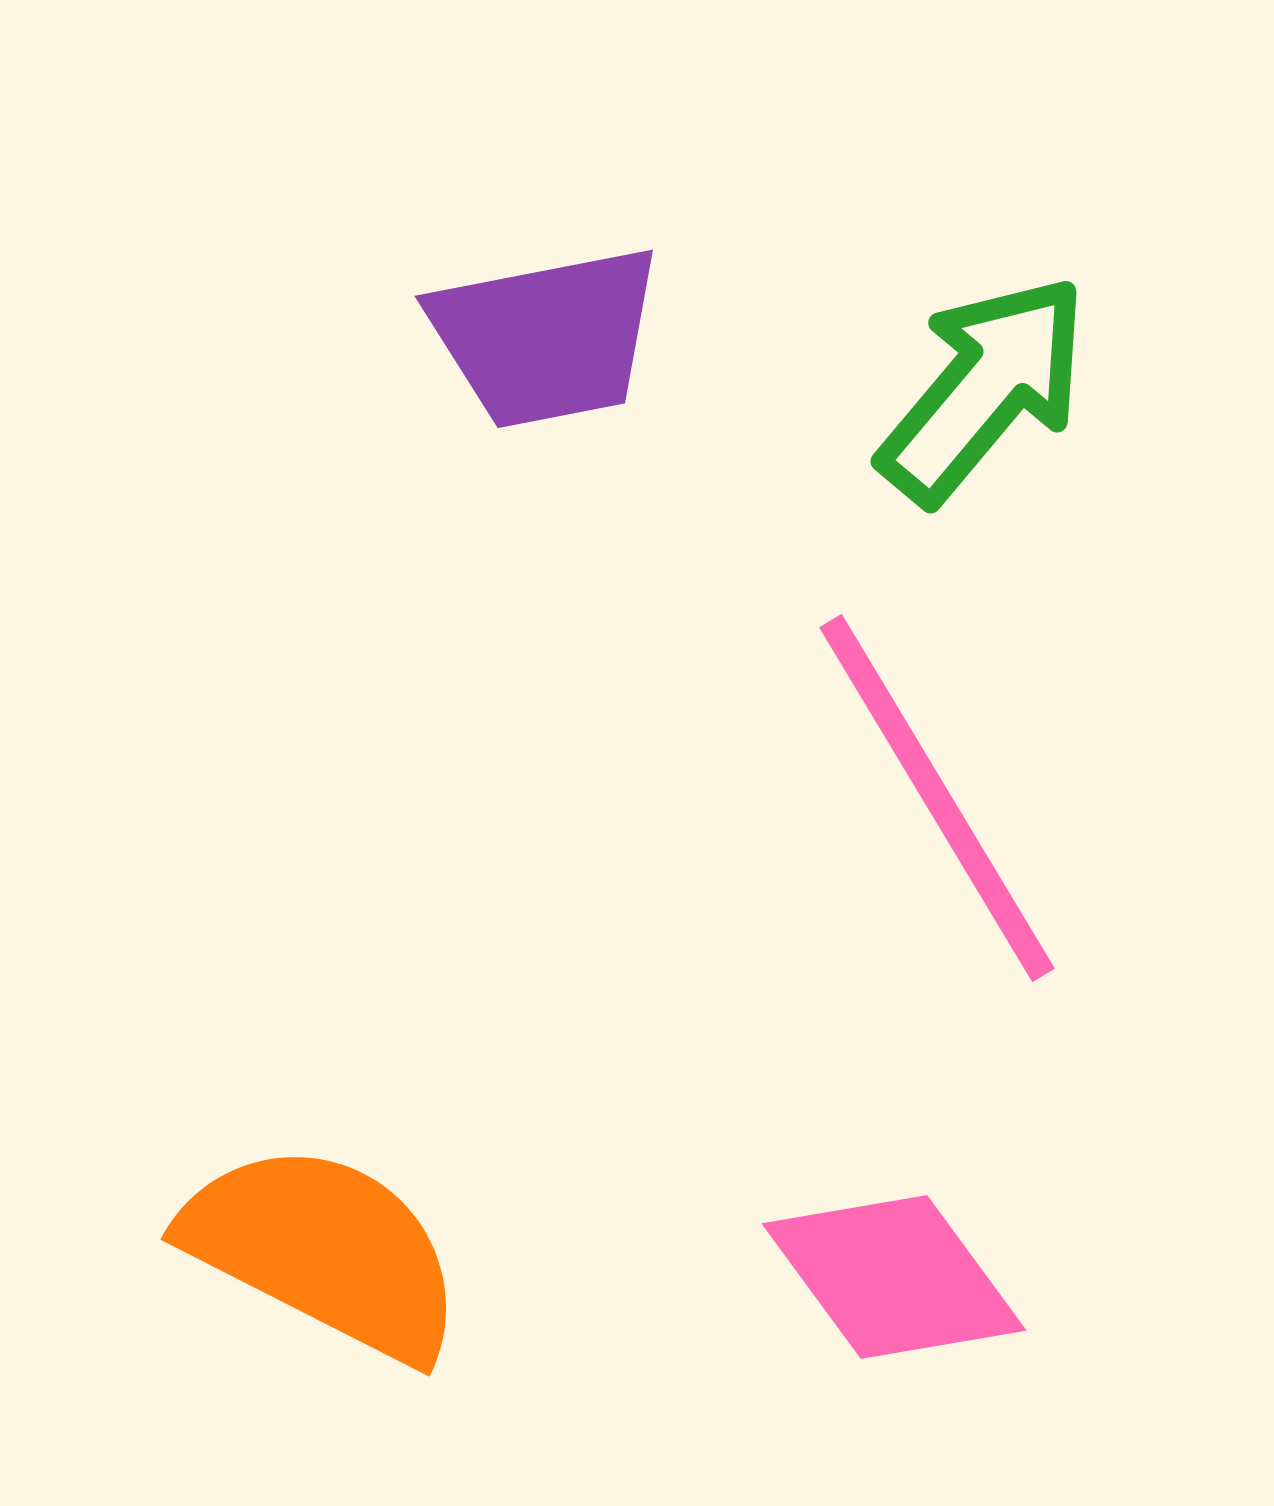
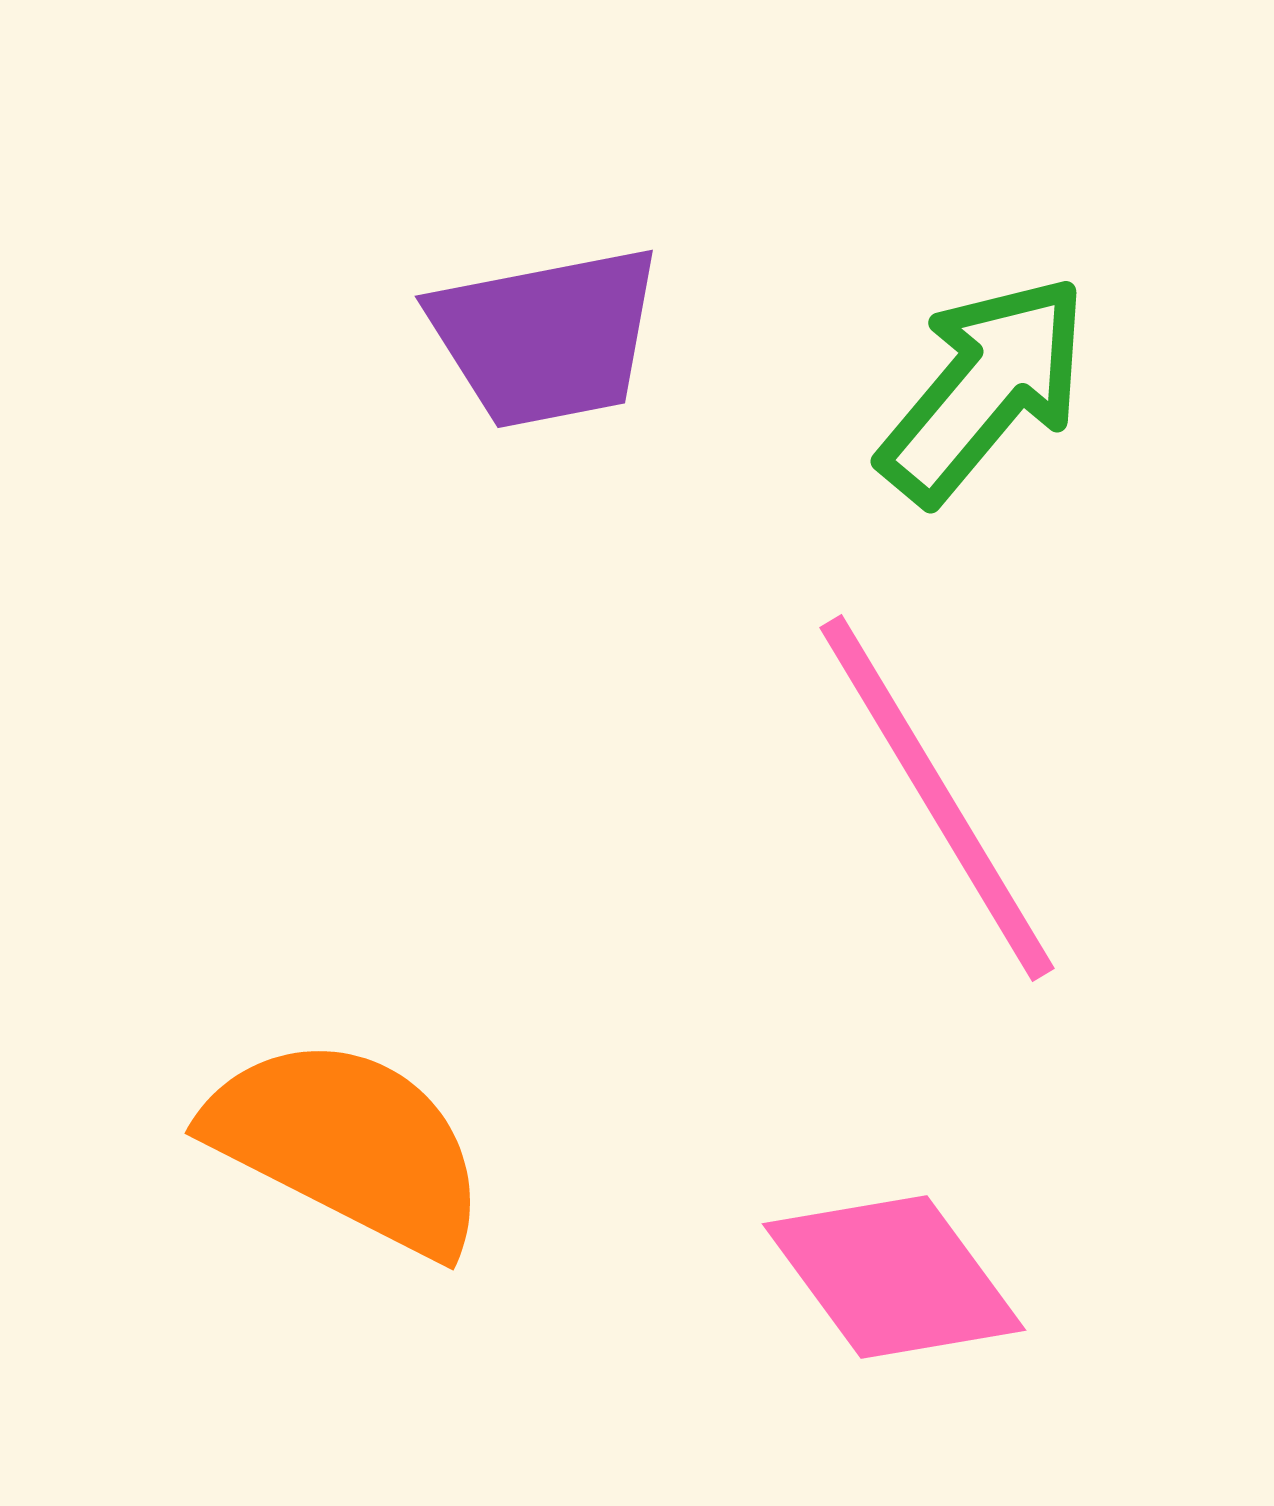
orange semicircle: moved 24 px right, 106 px up
